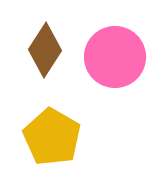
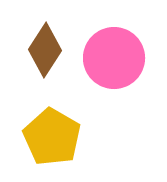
pink circle: moved 1 px left, 1 px down
